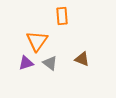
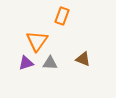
orange rectangle: rotated 24 degrees clockwise
brown triangle: moved 1 px right
gray triangle: rotated 35 degrees counterclockwise
